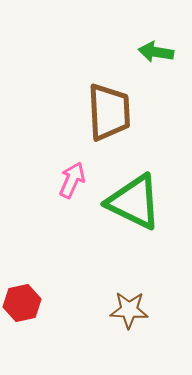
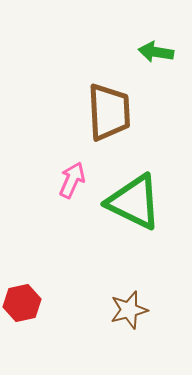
brown star: rotated 18 degrees counterclockwise
